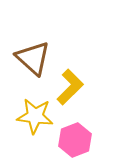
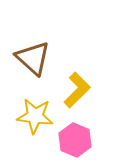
yellow L-shape: moved 7 px right, 3 px down
pink hexagon: rotated 16 degrees counterclockwise
